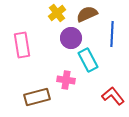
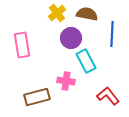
brown semicircle: rotated 35 degrees clockwise
cyan rectangle: moved 2 px left, 1 px down
pink cross: moved 1 px down
red L-shape: moved 5 px left
